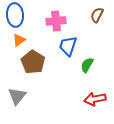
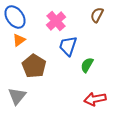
blue ellipse: moved 2 px down; rotated 30 degrees counterclockwise
pink cross: rotated 36 degrees counterclockwise
brown pentagon: moved 1 px right, 4 px down
